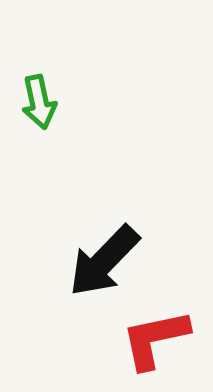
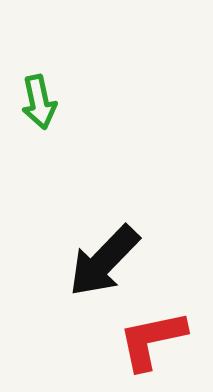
red L-shape: moved 3 px left, 1 px down
